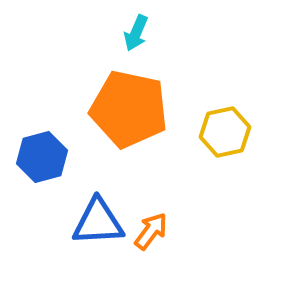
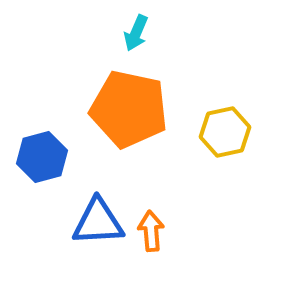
orange arrow: rotated 42 degrees counterclockwise
